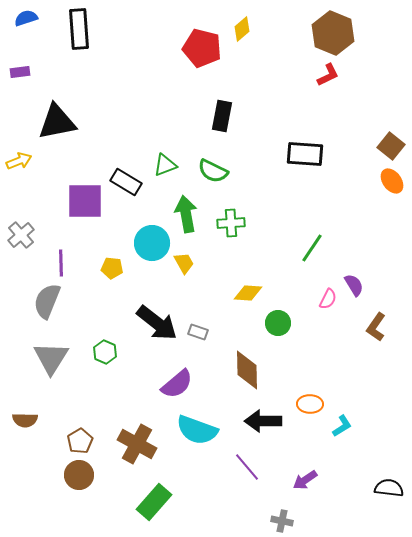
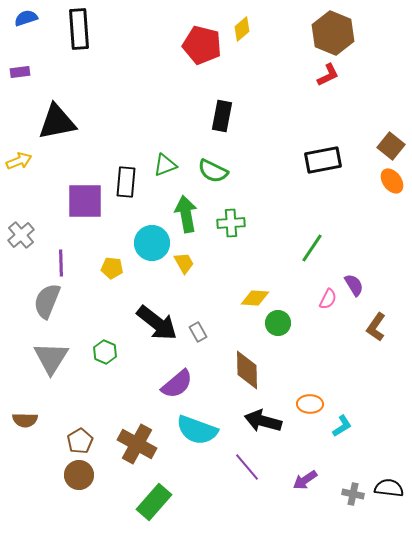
red pentagon at (202, 48): moved 3 px up
black rectangle at (305, 154): moved 18 px right, 6 px down; rotated 15 degrees counterclockwise
black rectangle at (126, 182): rotated 64 degrees clockwise
yellow diamond at (248, 293): moved 7 px right, 5 px down
gray rectangle at (198, 332): rotated 42 degrees clockwise
black arrow at (263, 421): rotated 15 degrees clockwise
gray cross at (282, 521): moved 71 px right, 27 px up
